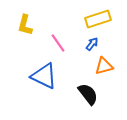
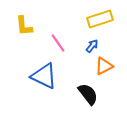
yellow rectangle: moved 2 px right
yellow L-shape: moved 1 px left, 1 px down; rotated 20 degrees counterclockwise
blue arrow: moved 2 px down
orange triangle: rotated 12 degrees counterclockwise
